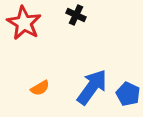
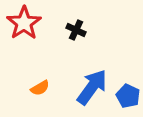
black cross: moved 15 px down
red star: rotated 8 degrees clockwise
blue pentagon: moved 2 px down
